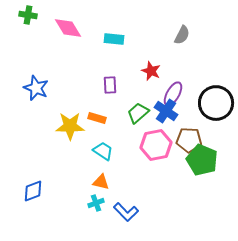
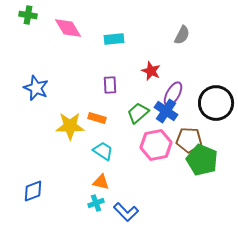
cyan rectangle: rotated 12 degrees counterclockwise
